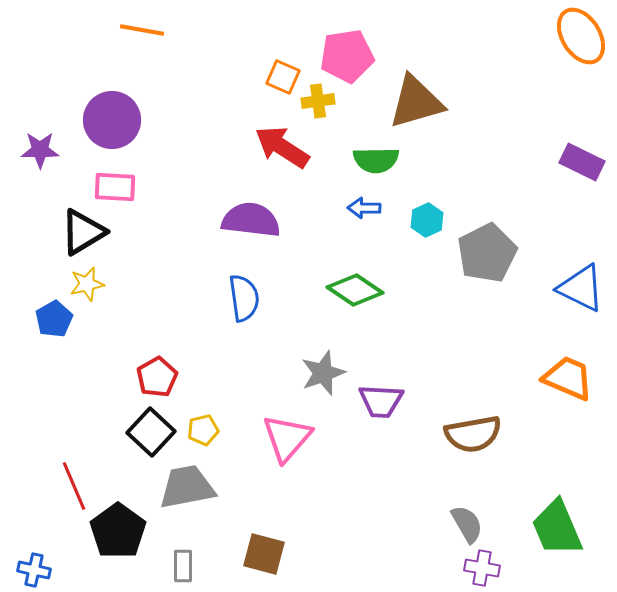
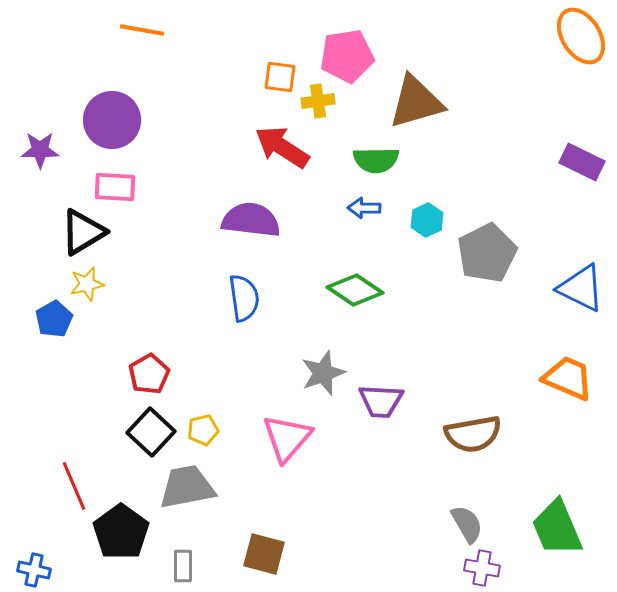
orange square: moved 3 px left; rotated 16 degrees counterclockwise
red pentagon: moved 8 px left, 3 px up
black pentagon: moved 3 px right, 1 px down
